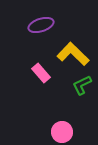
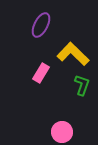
purple ellipse: rotated 45 degrees counterclockwise
pink rectangle: rotated 72 degrees clockwise
green L-shape: rotated 135 degrees clockwise
